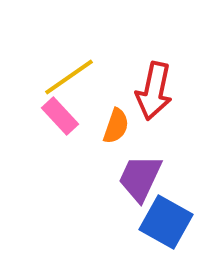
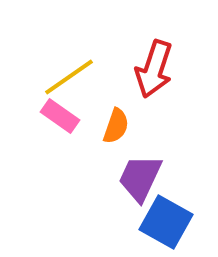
red arrow: moved 22 px up; rotated 6 degrees clockwise
pink rectangle: rotated 12 degrees counterclockwise
